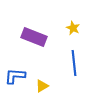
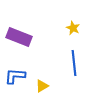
purple rectangle: moved 15 px left
